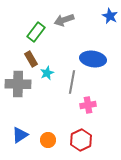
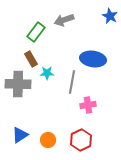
cyan star: rotated 24 degrees clockwise
